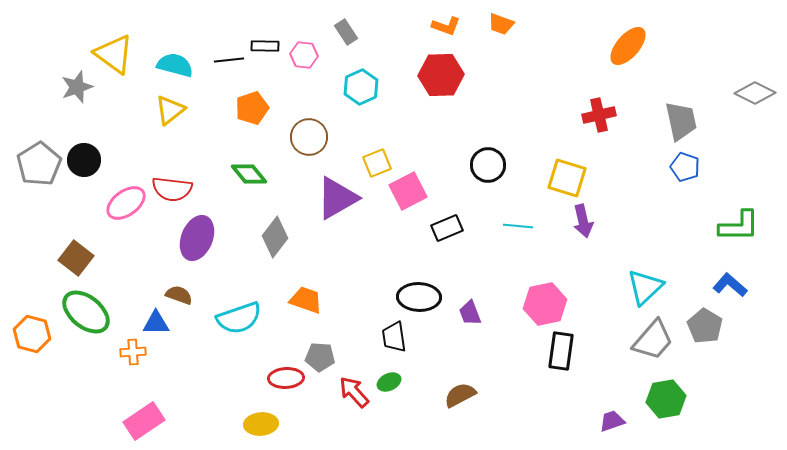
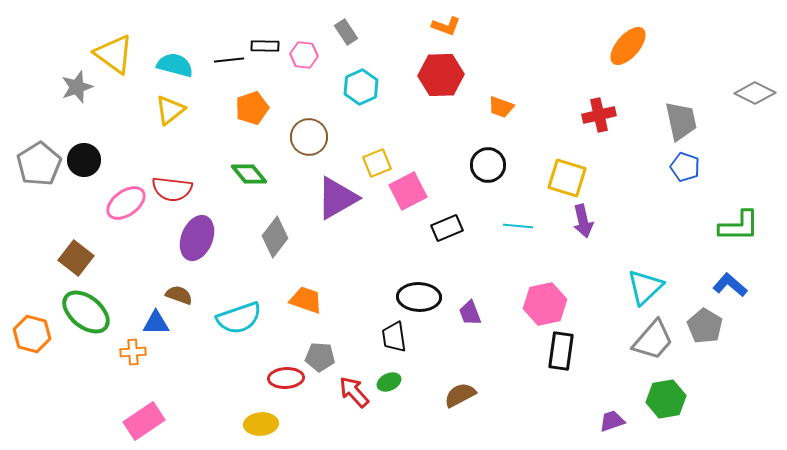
orange trapezoid at (501, 24): moved 83 px down
